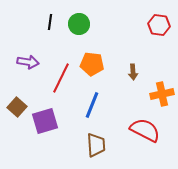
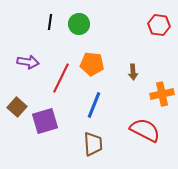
blue line: moved 2 px right
brown trapezoid: moved 3 px left, 1 px up
